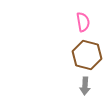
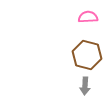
pink semicircle: moved 5 px right, 5 px up; rotated 84 degrees counterclockwise
